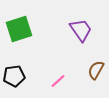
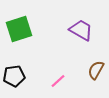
purple trapezoid: rotated 25 degrees counterclockwise
